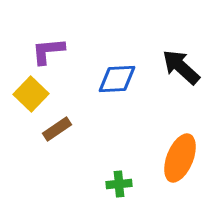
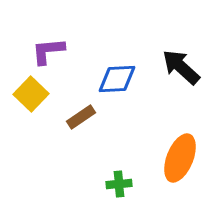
brown rectangle: moved 24 px right, 12 px up
